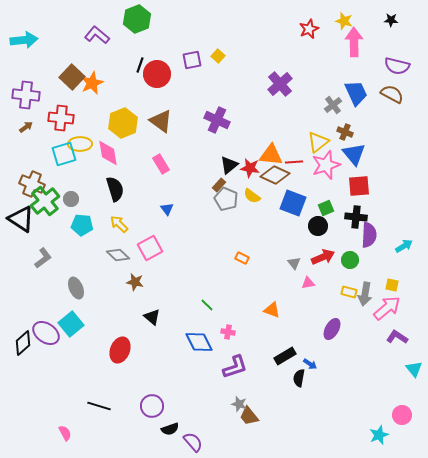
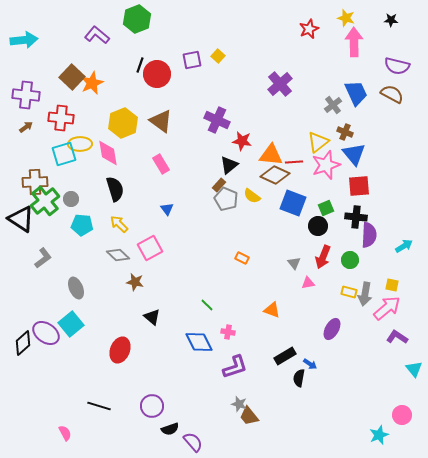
yellow star at (344, 21): moved 2 px right, 3 px up
red star at (250, 168): moved 8 px left, 27 px up
brown cross at (32, 184): moved 3 px right, 2 px up; rotated 25 degrees counterclockwise
red arrow at (323, 257): rotated 135 degrees clockwise
